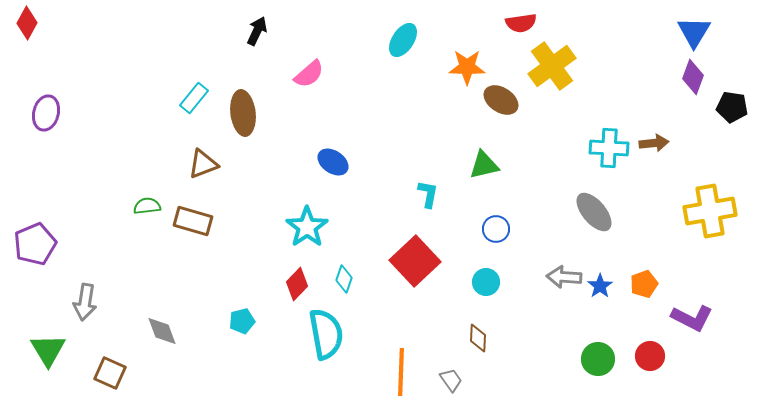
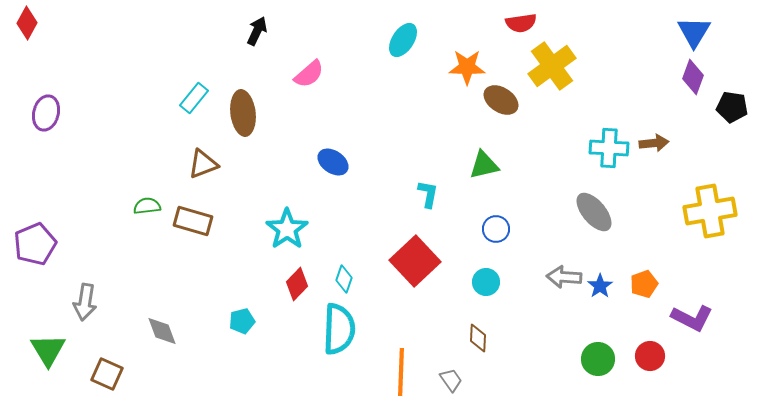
cyan star at (307, 227): moved 20 px left, 2 px down
cyan semicircle at (326, 334): moved 13 px right, 5 px up; rotated 12 degrees clockwise
brown square at (110, 373): moved 3 px left, 1 px down
